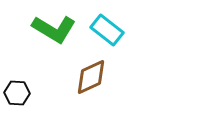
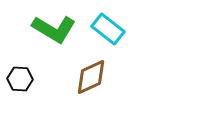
cyan rectangle: moved 1 px right, 1 px up
black hexagon: moved 3 px right, 14 px up
